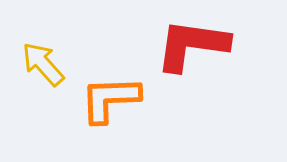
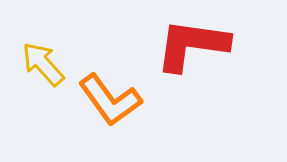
orange L-shape: moved 1 px down; rotated 124 degrees counterclockwise
